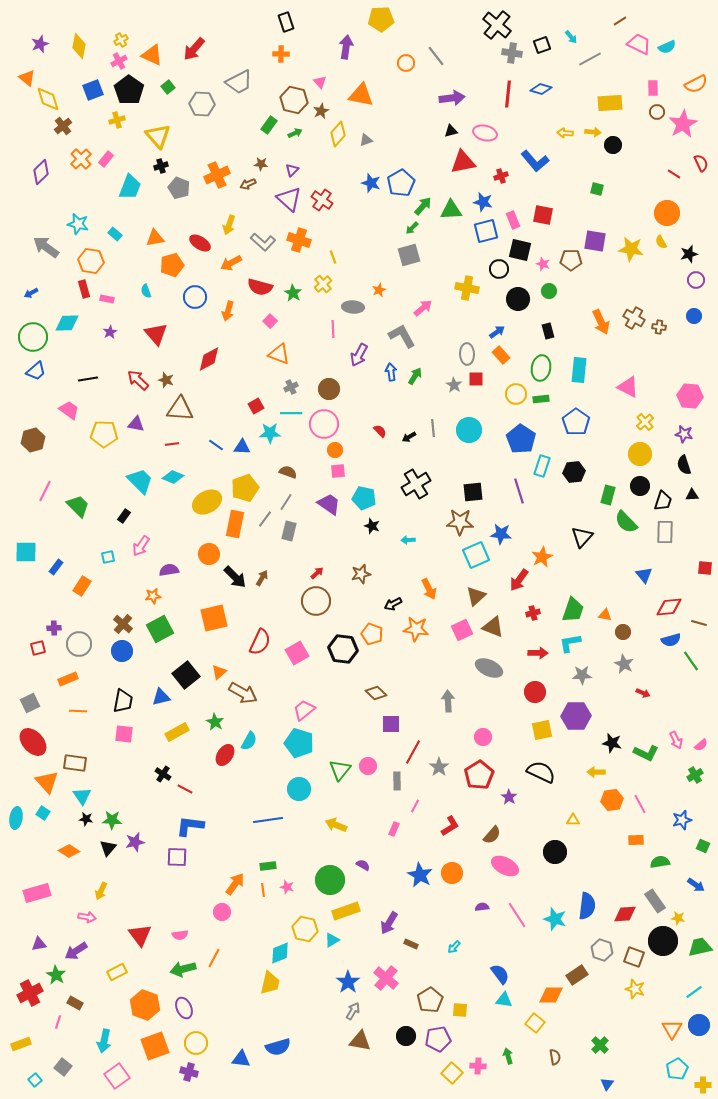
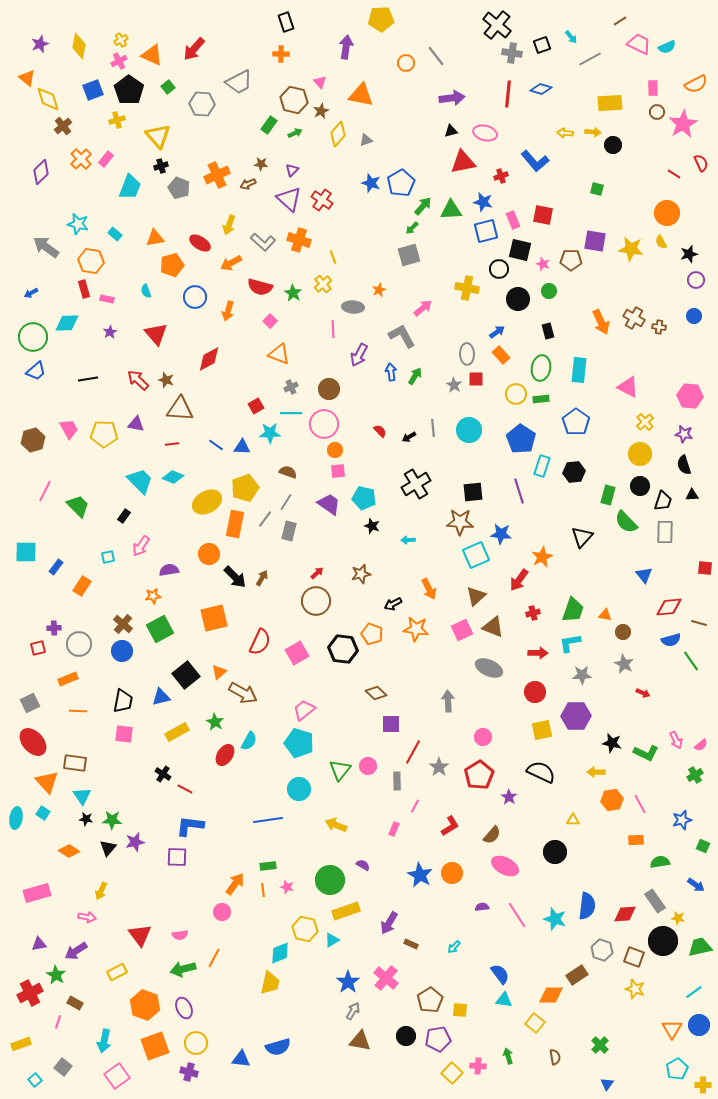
pink trapezoid at (69, 410): moved 19 px down; rotated 25 degrees clockwise
